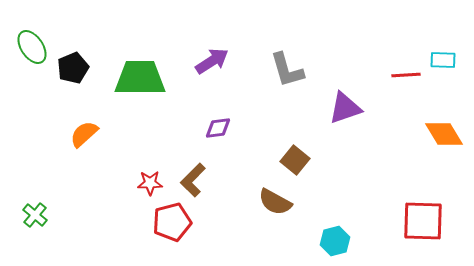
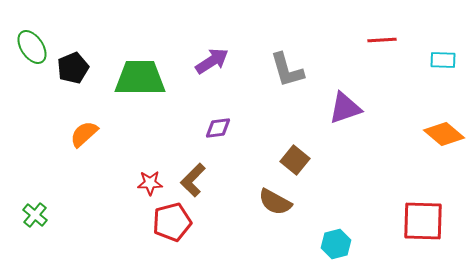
red line: moved 24 px left, 35 px up
orange diamond: rotated 18 degrees counterclockwise
cyan hexagon: moved 1 px right, 3 px down
